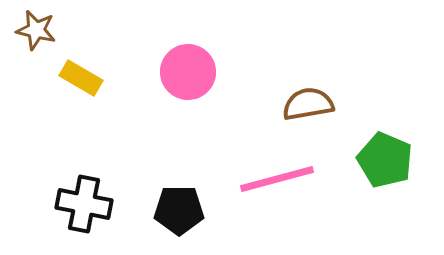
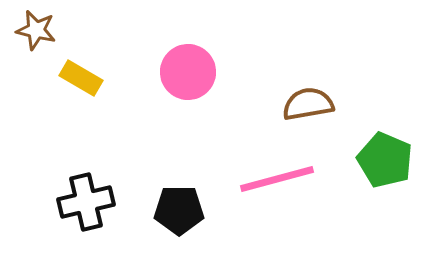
black cross: moved 2 px right, 2 px up; rotated 24 degrees counterclockwise
